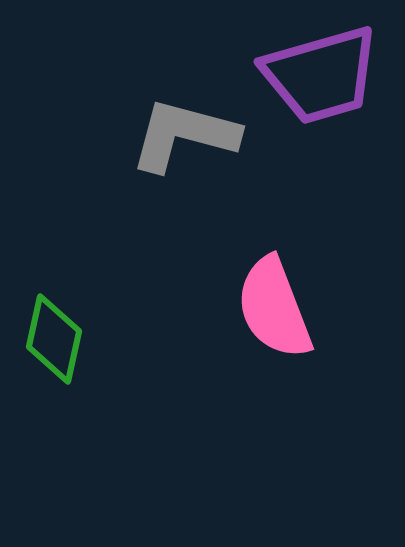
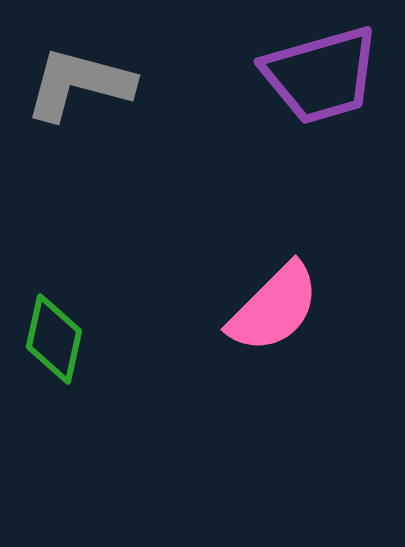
gray L-shape: moved 105 px left, 51 px up
pink semicircle: rotated 114 degrees counterclockwise
